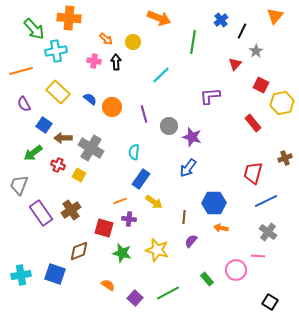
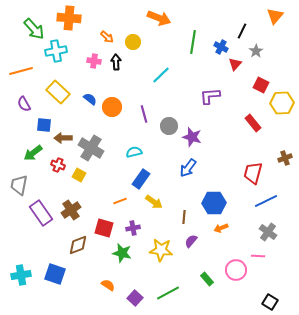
blue cross at (221, 20): moved 27 px down; rotated 24 degrees counterclockwise
orange arrow at (106, 39): moved 1 px right, 2 px up
yellow hexagon at (282, 103): rotated 10 degrees clockwise
blue square at (44, 125): rotated 28 degrees counterclockwise
cyan semicircle at (134, 152): rotated 70 degrees clockwise
gray trapezoid at (19, 185): rotated 10 degrees counterclockwise
purple cross at (129, 219): moved 4 px right, 9 px down; rotated 16 degrees counterclockwise
orange arrow at (221, 228): rotated 32 degrees counterclockwise
yellow star at (157, 250): moved 4 px right; rotated 10 degrees counterclockwise
brown diamond at (79, 251): moved 1 px left, 6 px up
